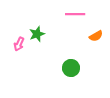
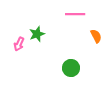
orange semicircle: rotated 88 degrees counterclockwise
